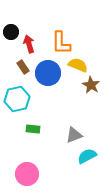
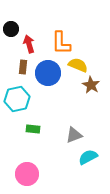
black circle: moved 3 px up
brown rectangle: rotated 40 degrees clockwise
cyan semicircle: moved 1 px right, 1 px down
